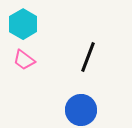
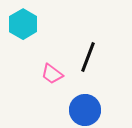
pink trapezoid: moved 28 px right, 14 px down
blue circle: moved 4 px right
